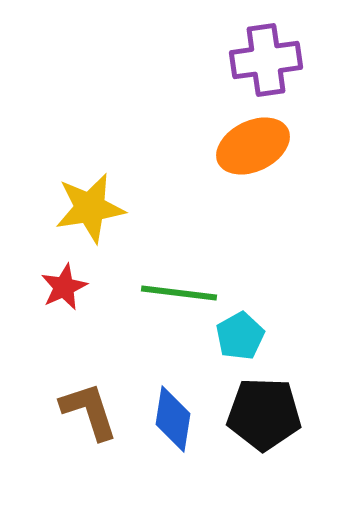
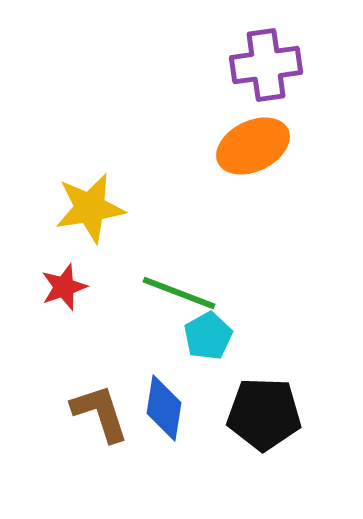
purple cross: moved 5 px down
red star: rotated 6 degrees clockwise
green line: rotated 14 degrees clockwise
cyan pentagon: moved 32 px left
brown L-shape: moved 11 px right, 2 px down
blue diamond: moved 9 px left, 11 px up
